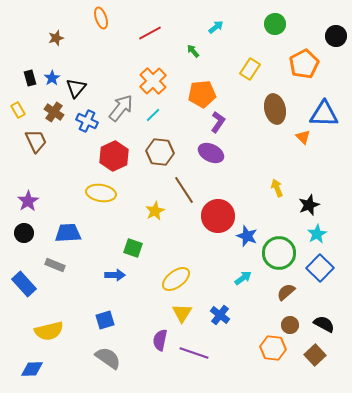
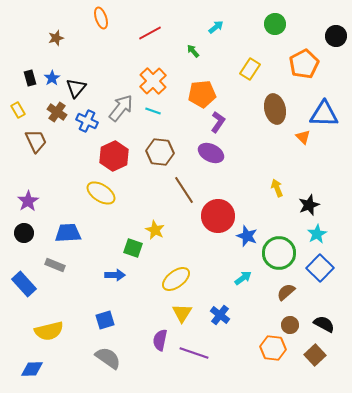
brown cross at (54, 112): moved 3 px right
cyan line at (153, 115): moved 4 px up; rotated 63 degrees clockwise
yellow ellipse at (101, 193): rotated 24 degrees clockwise
yellow star at (155, 211): moved 19 px down; rotated 18 degrees counterclockwise
